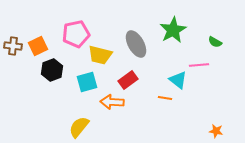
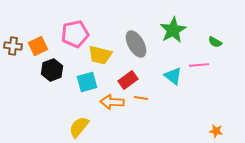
pink pentagon: moved 1 px left
cyan triangle: moved 5 px left, 4 px up
orange line: moved 24 px left
